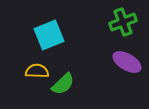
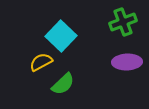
cyan square: moved 12 px right, 1 px down; rotated 24 degrees counterclockwise
purple ellipse: rotated 32 degrees counterclockwise
yellow semicircle: moved 4 px right, 9 px up; rotated 30 degrees counterclockwise
